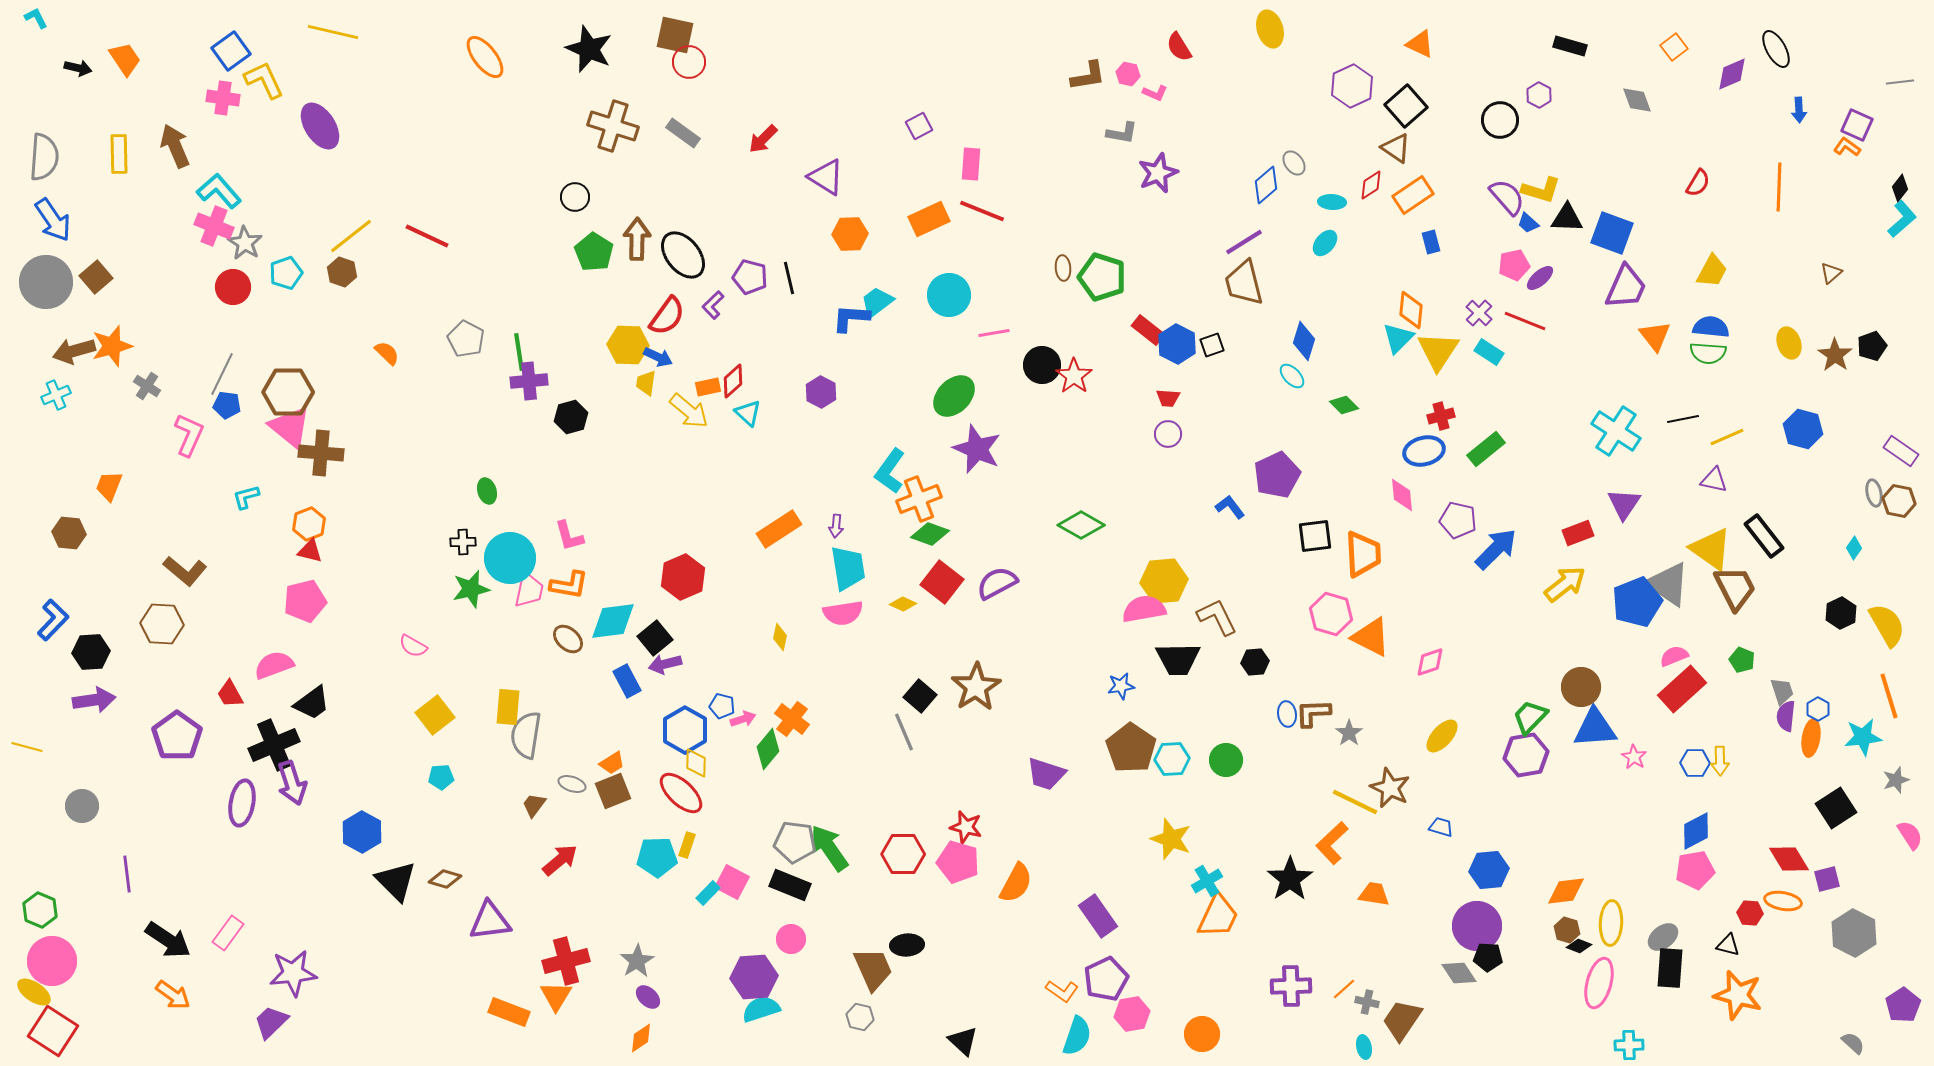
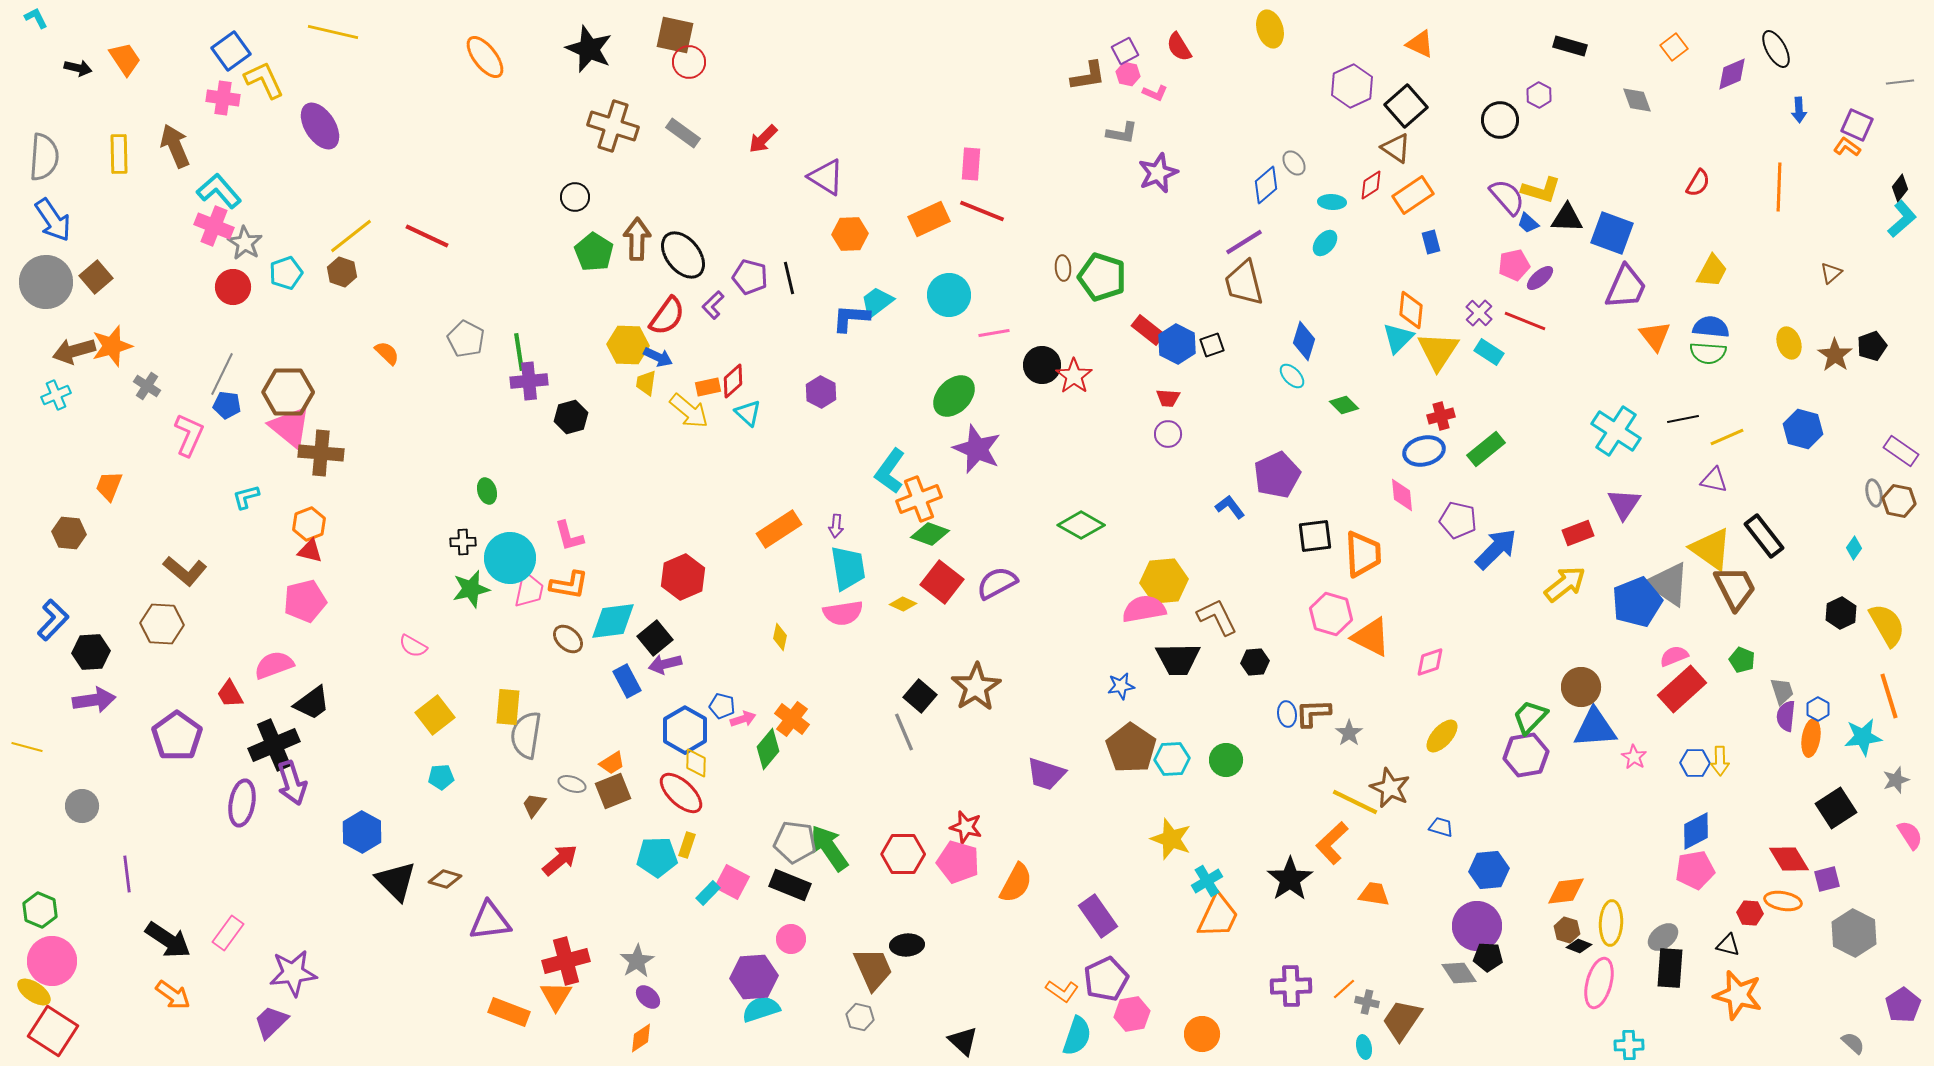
purple square at (919, 126): moved 206 px right, 75 px up
